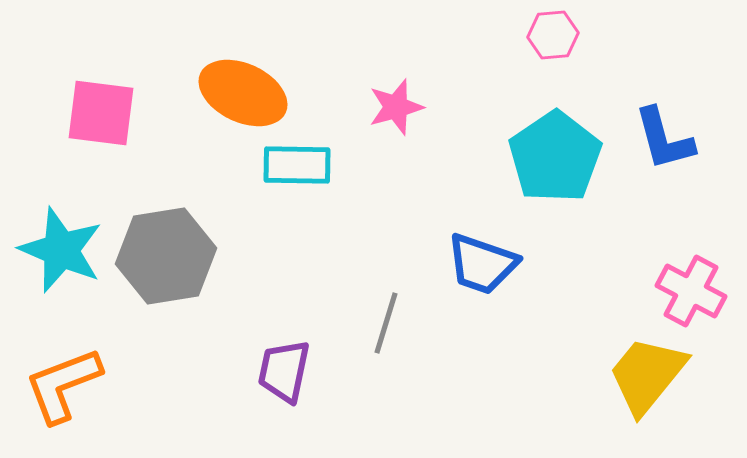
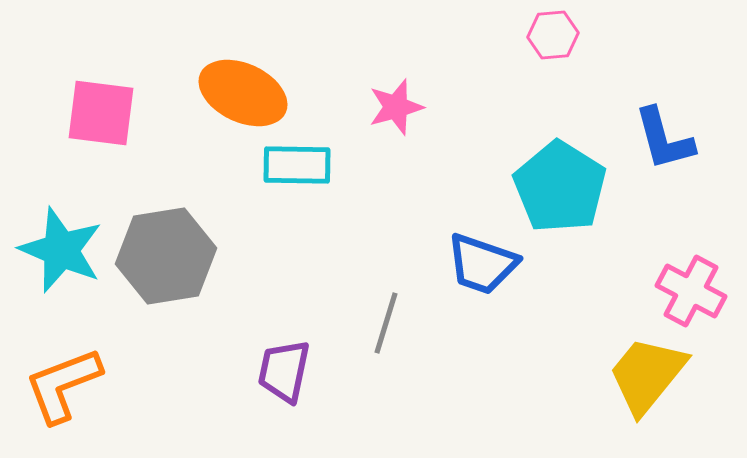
cyan pentagon: moved 5 px right, 30 px down; rotated 6 degrees counterclockwise
